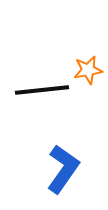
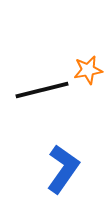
black line: rotated 8 degrees counterclockwise
